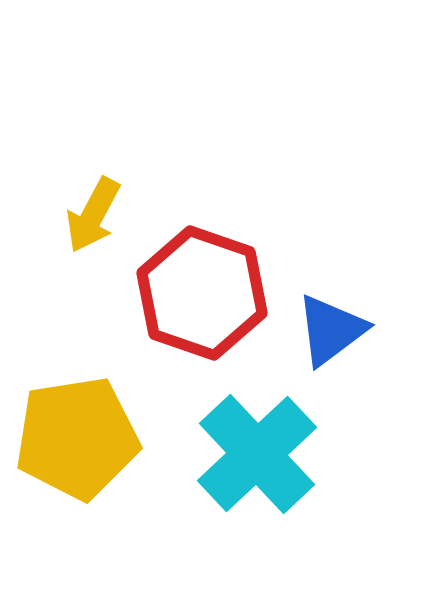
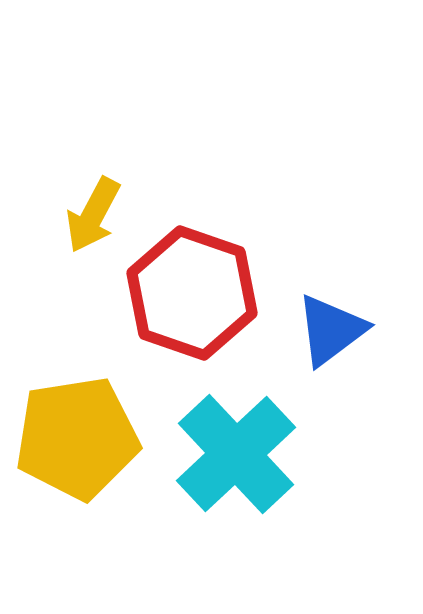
red hexagon: moved 10 px left
cyan cross: moved 21 px left
